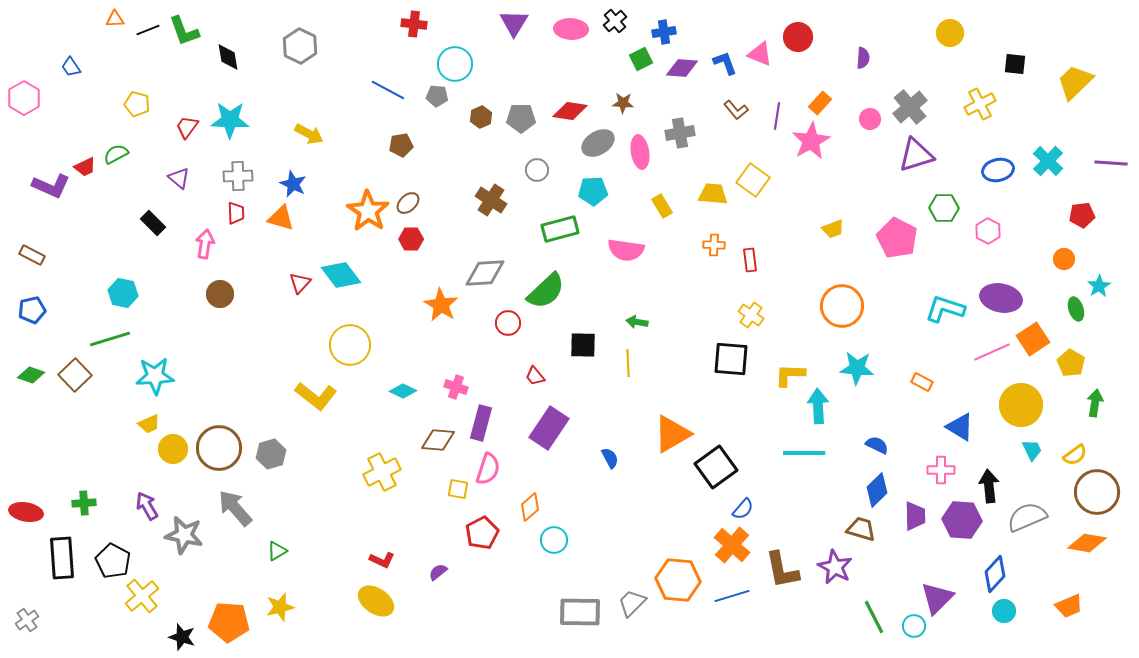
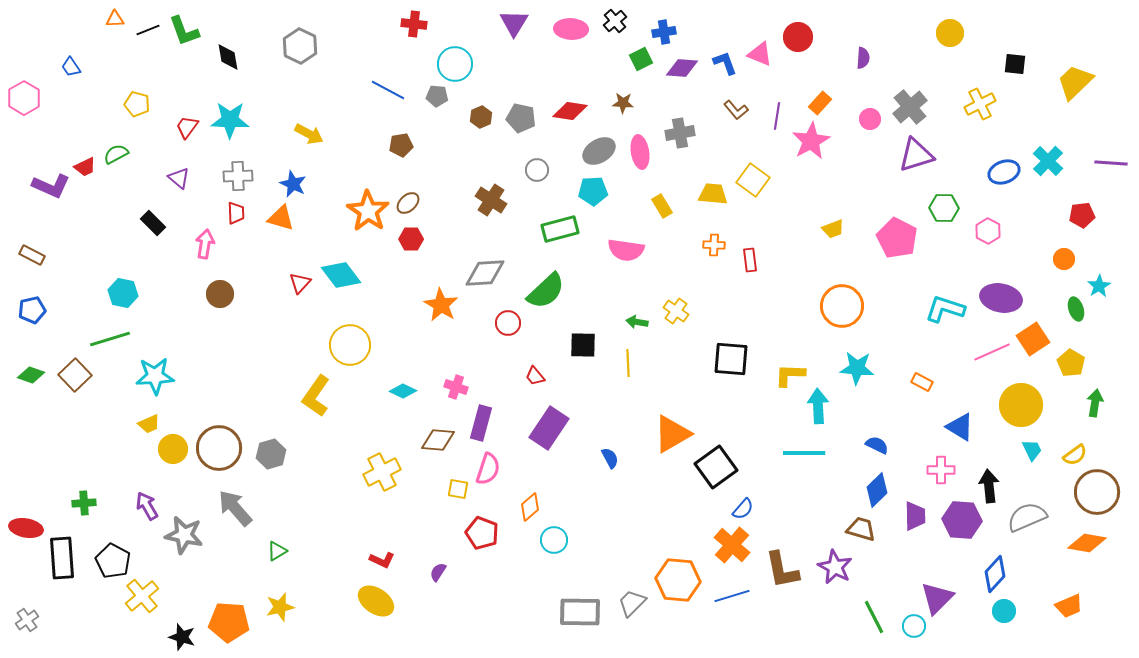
gray pentagon at (521, 118): rotated 12 degrees clockwise
gray ellipse at (598, 143): moved 1 px right, 8 px down
blue ellipse at (998, 170): moved 6 px right, 2 px down; rotated 8 degrees counterclockwise
yellow cross at (751, 315): moved 75 px left, 4 px up
yellow L-shape at (316, 396): rotated 87 degrees clockwise
red ellipse at (26, 512): moved 16 px down
red pentagon at (482, 533): rotated 24 degrees counterclockwise
purple semicircle at (438, 572): rotated 18 degrees counterclockwise
